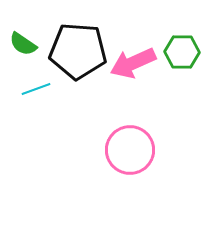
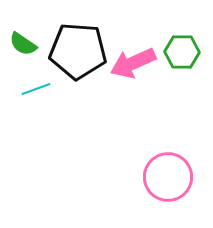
pink circle: moved 38 px right, 27 px down
